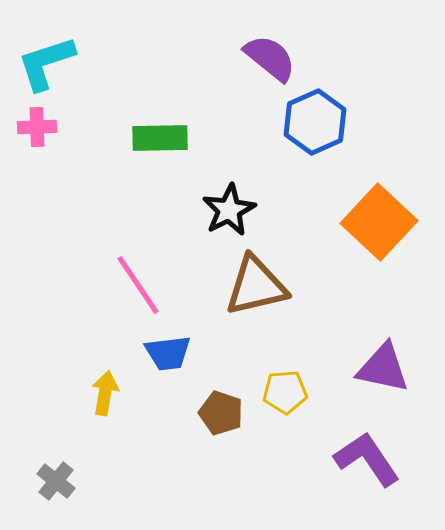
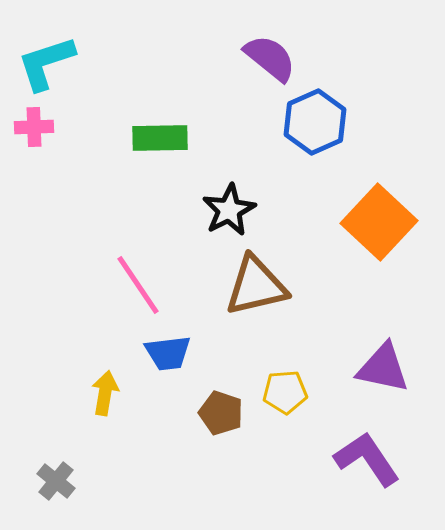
pink cross: moved 3 px left
